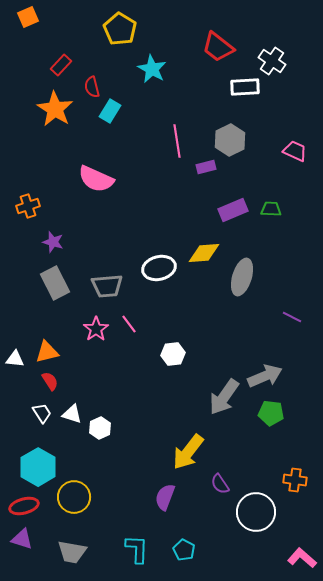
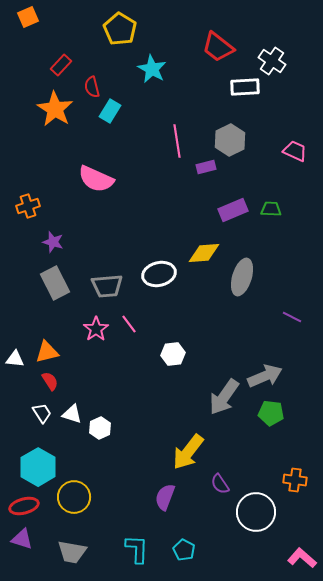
white ellipse at (159, 268): moved 6 px down
